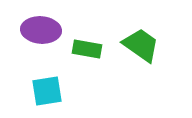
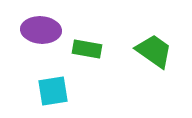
green trapezoid: moved 13 px right, 6 px down
cyan square: moved 6 px right
